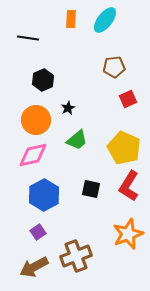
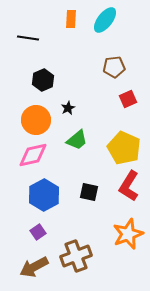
black square: moved 2 px left, 3 px down
